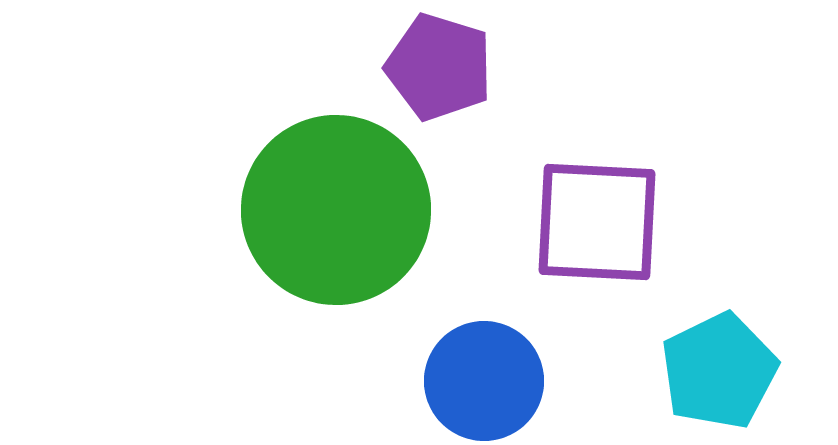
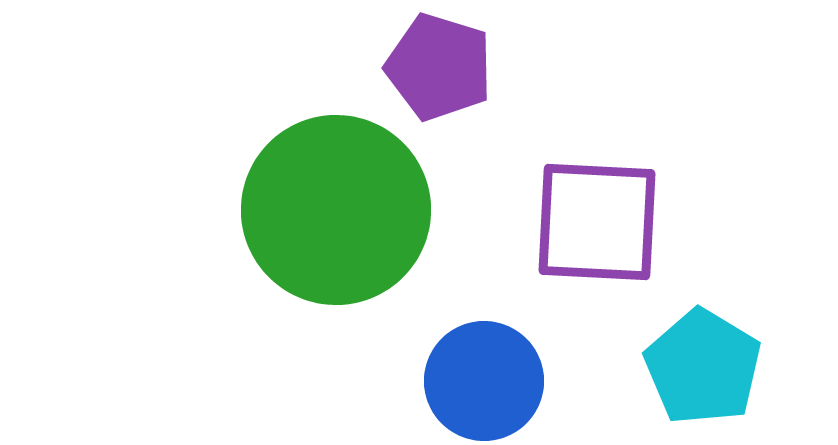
cyan pentagon: moved 16 px left, 4 px up; rotated 15 degrees counterclockwise
